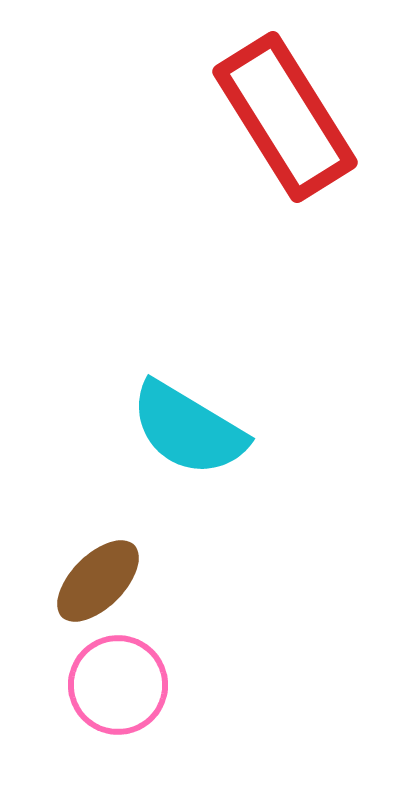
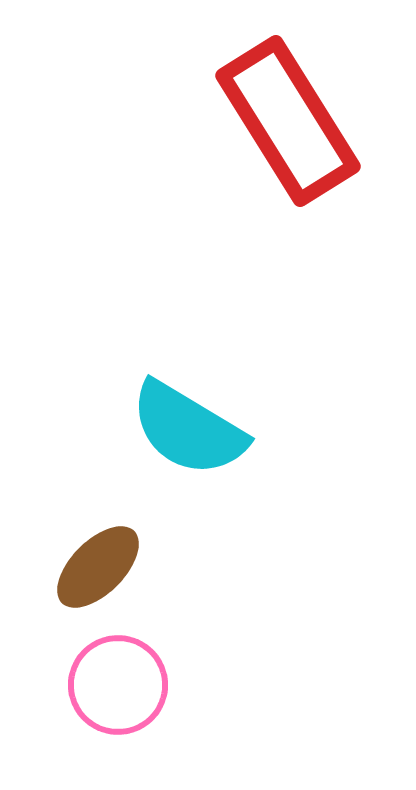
red rectangle: moved 3 px right, 4 px down
brown ellipse: moved 14 px up
